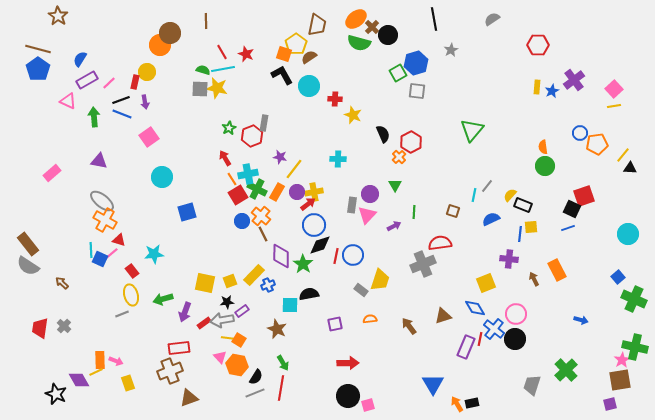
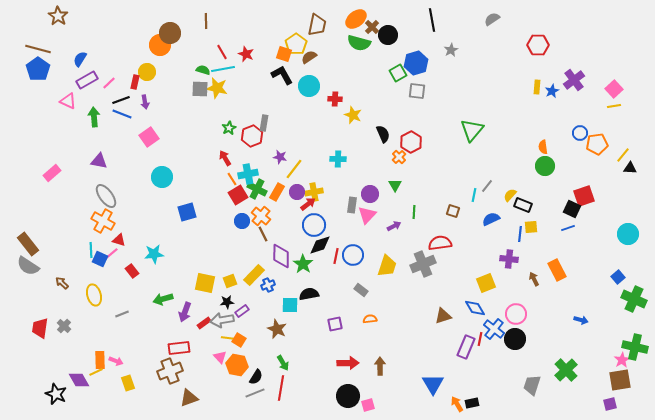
black line at (434, 19): moved 2 px left, 1 px down
gray ellipse at (102, 201): moved 4 px right, 5 px up; rotated 15 degrees clockwise
orange cross at (105, 220): moved 2 px left, 1 px down
yellow trapezoid at (380, 280): moved 7 px right, 14 px up
yellow ellipse at (131, 295): moved 37 px left
brown arrow at (409, 326): moved 29 px left, 40 px down; rotated 36 degrees clockwise
